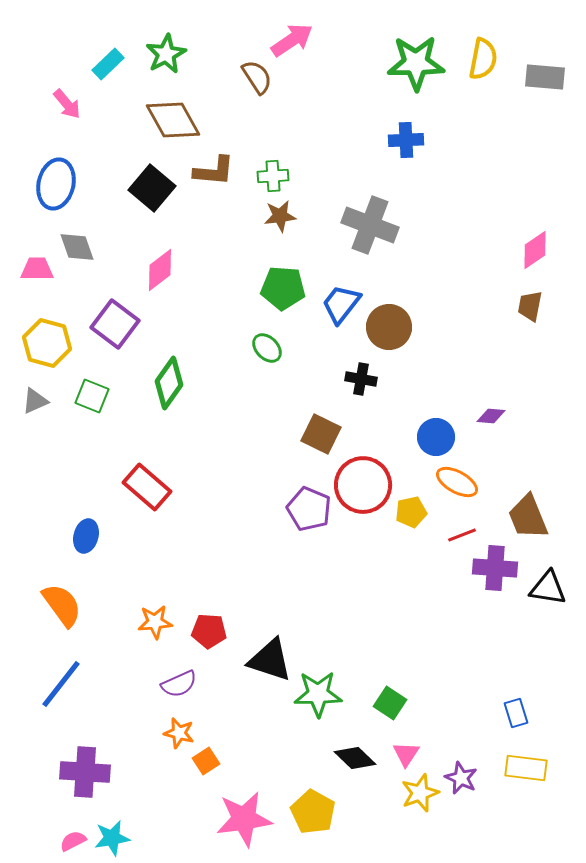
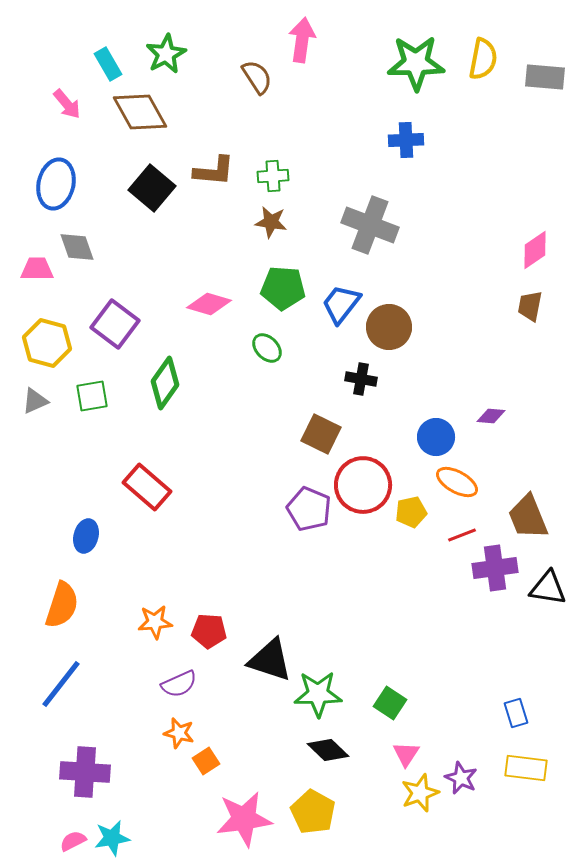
pink arrow at (292, 40): moved 10 px right; rotated 48 degrees counterclockwise
cyan rectangle at (108, 64): rotated 76 degrees counterclockwise
brown diamond at (173, 120): moved 33 px left, 8 px up
brown star at (280, 216): moved 9 px left, 6 px down; rotated 16 degrees clockwise
pink diamond at (160, 270): moved 49 px right, 34 px down; rotated 54 degrees clockwise
green diamond at (169, 383): moved 4 px left
green square at (92, 396): rotated 32 degrees counterclockwise
purple cross at (495, 568): rotated 12 degrees counterclockwise
orange semicircle at (62, 605): rotated 54 degrees clockwise
black diamond at (355, 758): moved 27 px left, 8 px up
